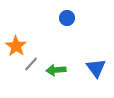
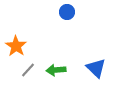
blue circle: moved 6 px up
gray line: moved 3 px left, 6 px down
blue triangle: rotated 10 degrees counterclockwise
